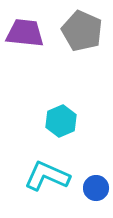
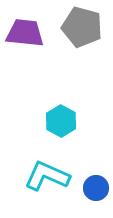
gray pentagon: moved 4 px up; rotated 9 degrees counterclockwise
cyan hexagon: rotated 8 degrees counterclockwise
